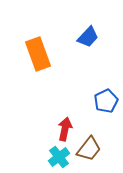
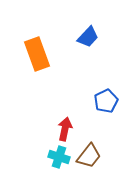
orange rectangle: moved 1 px left
brown trapezoid: moved 7 px down
cyan cross: rotated 35 degrees counterclockwise
